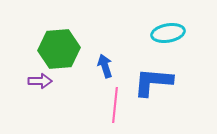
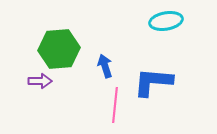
cyan ellipse: moved 2 px left, 12 px up
